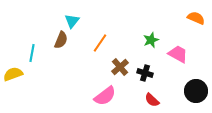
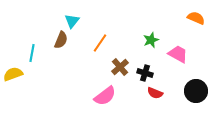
red semicircle: moved 3 px right, 7 px up; rotated 21 degrees counterclockwise
